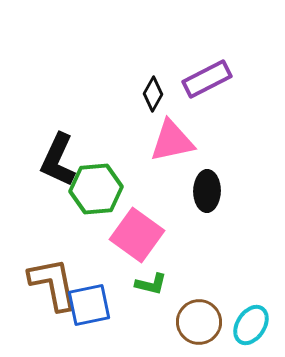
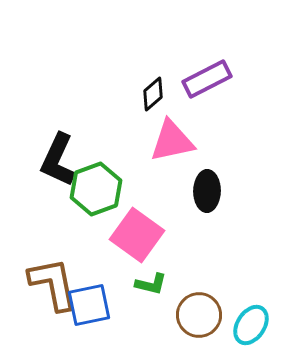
black diamond: rotated 20 degrees clockwise
green hexagon: rotated 15 degrees counterclockwise
brown circle: moved 7 px up
